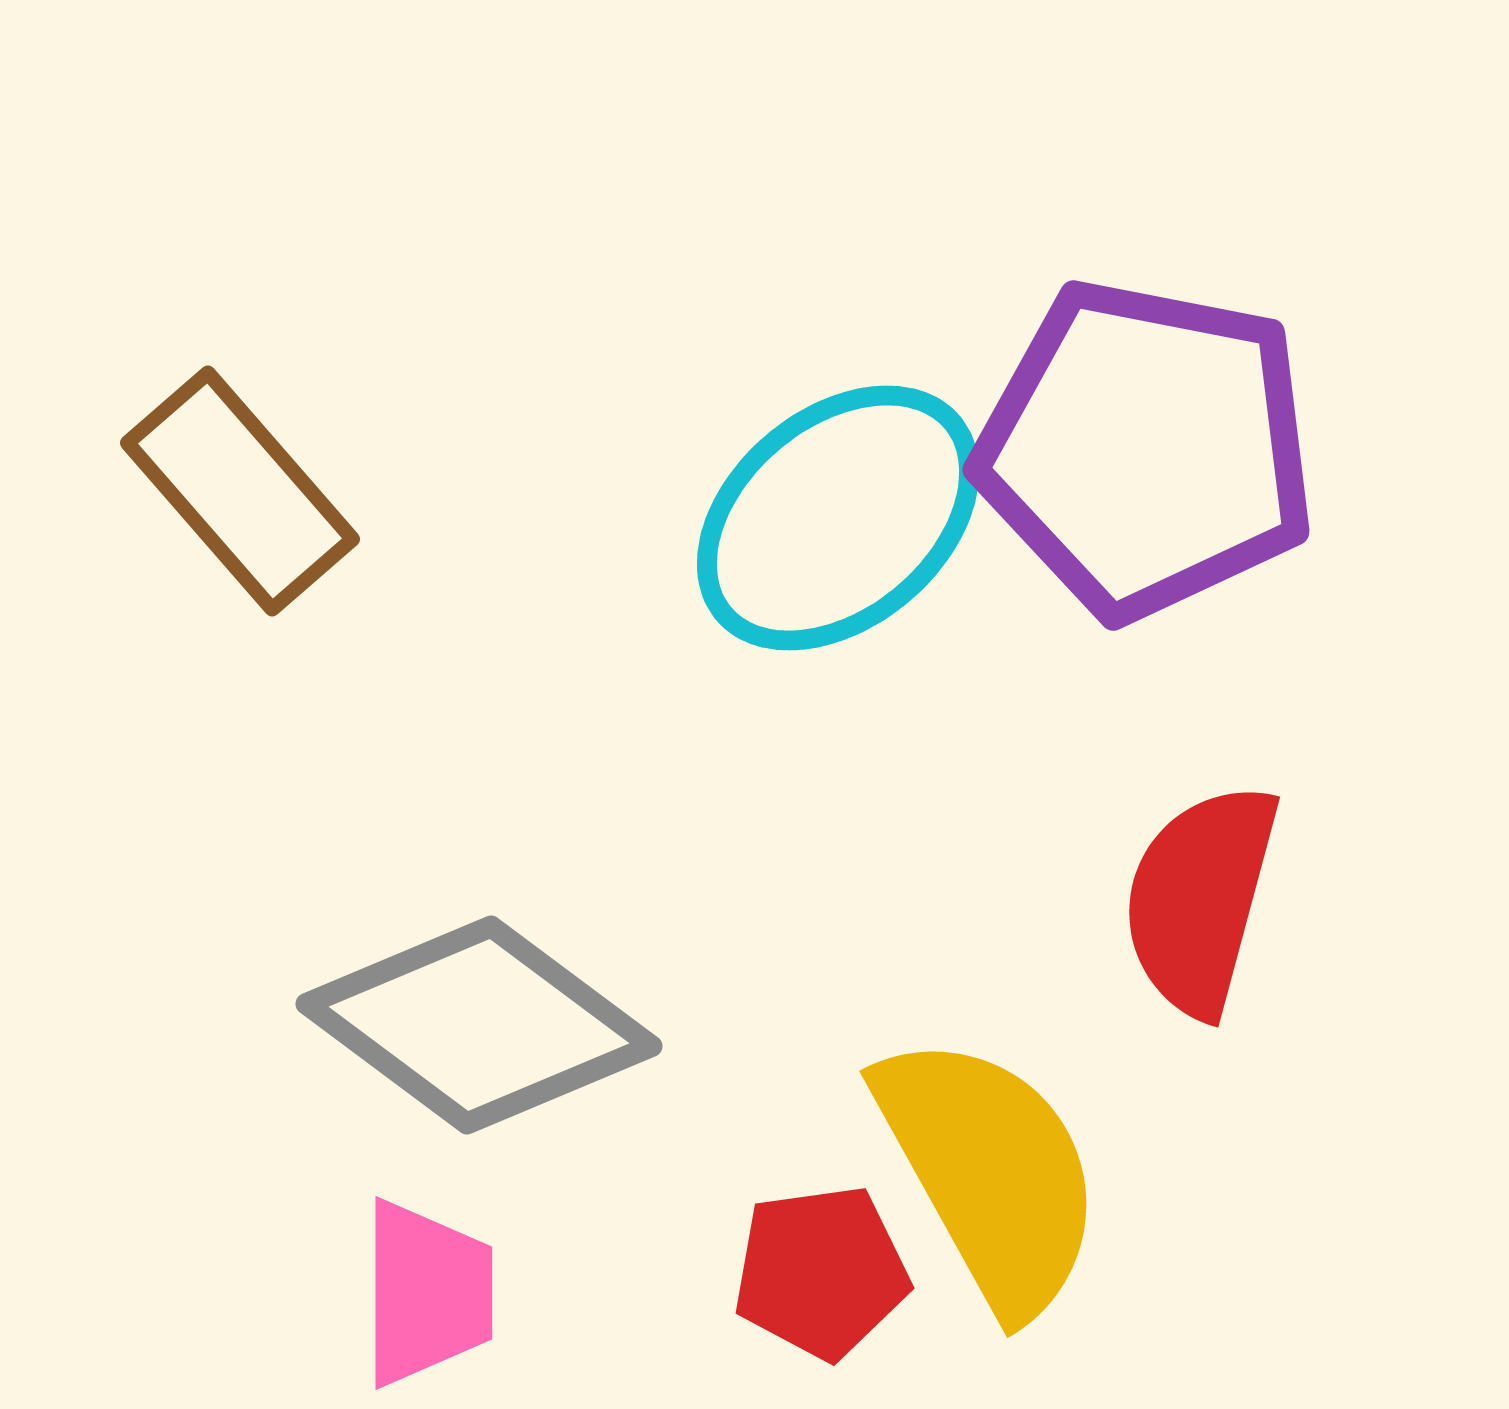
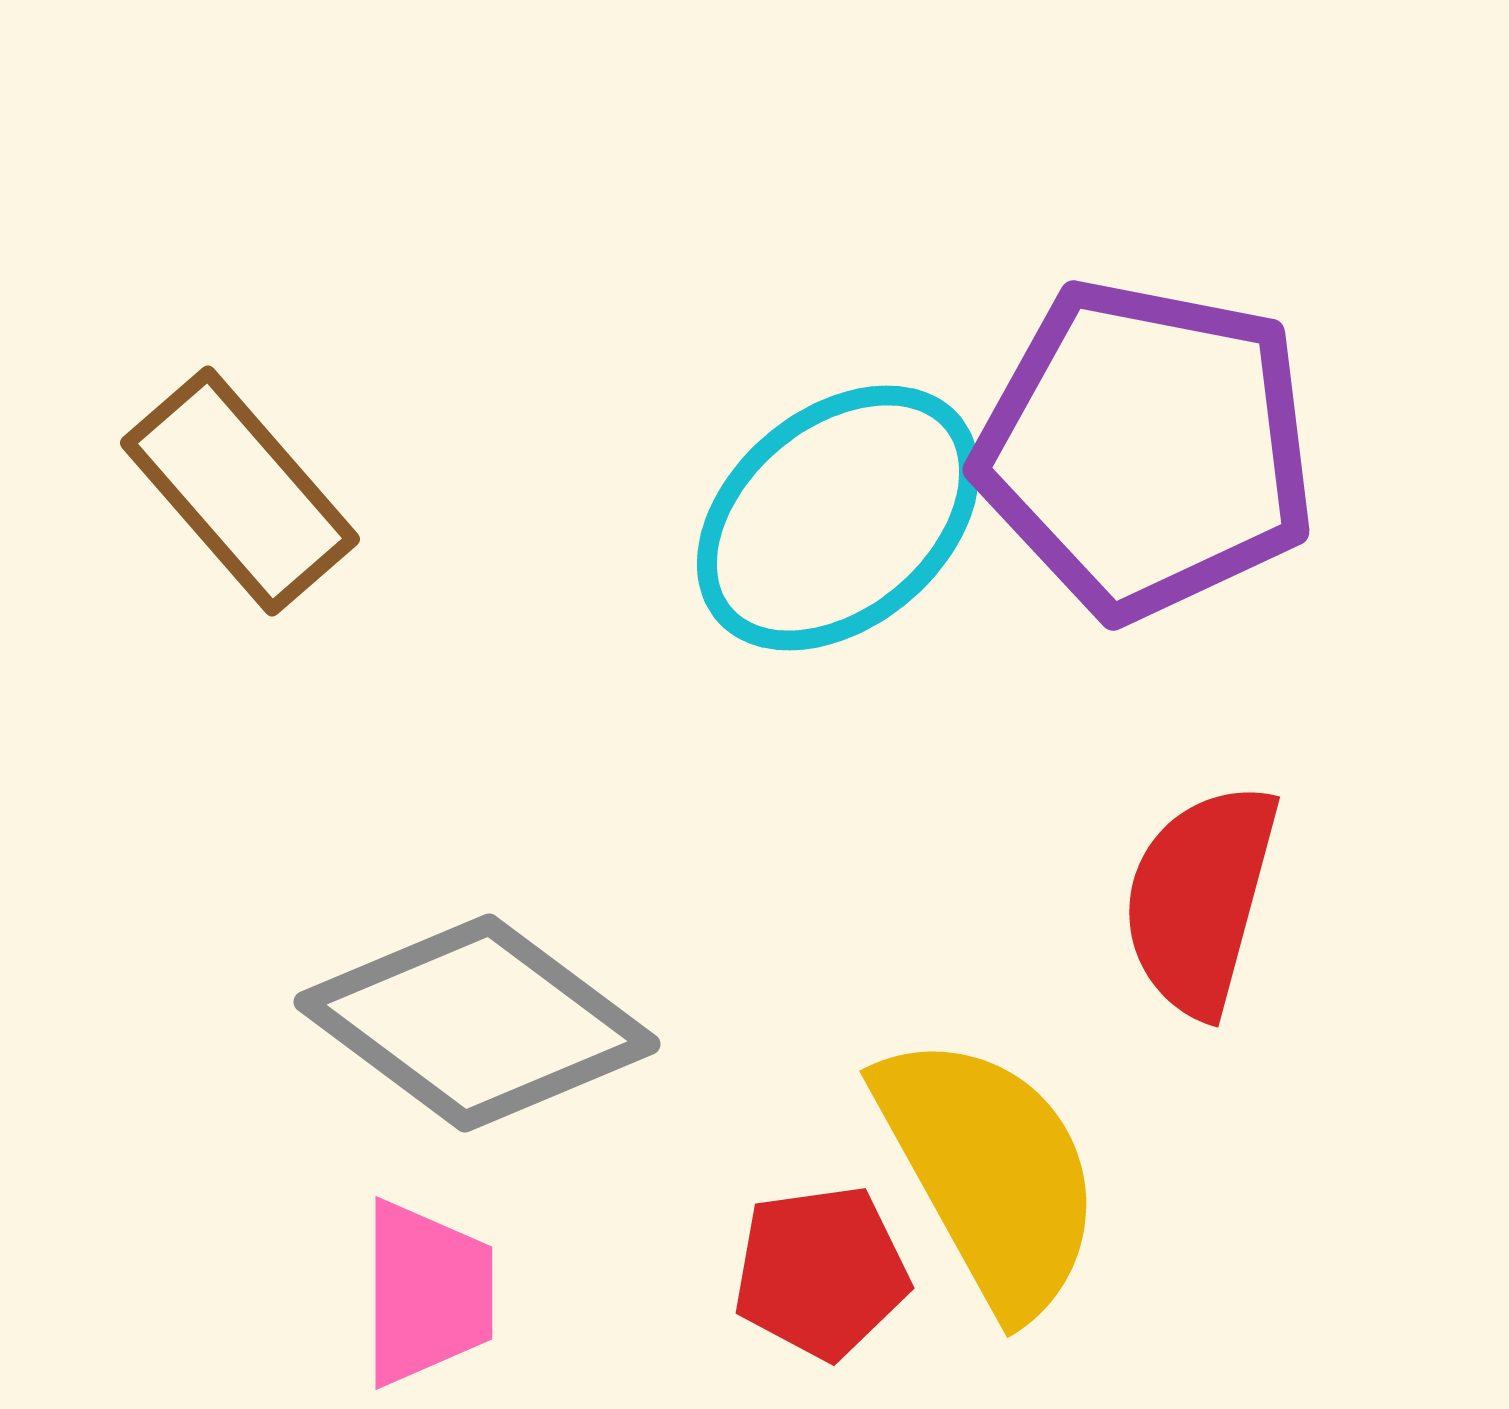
gray diamond: moved 2 px left, 2 px up
